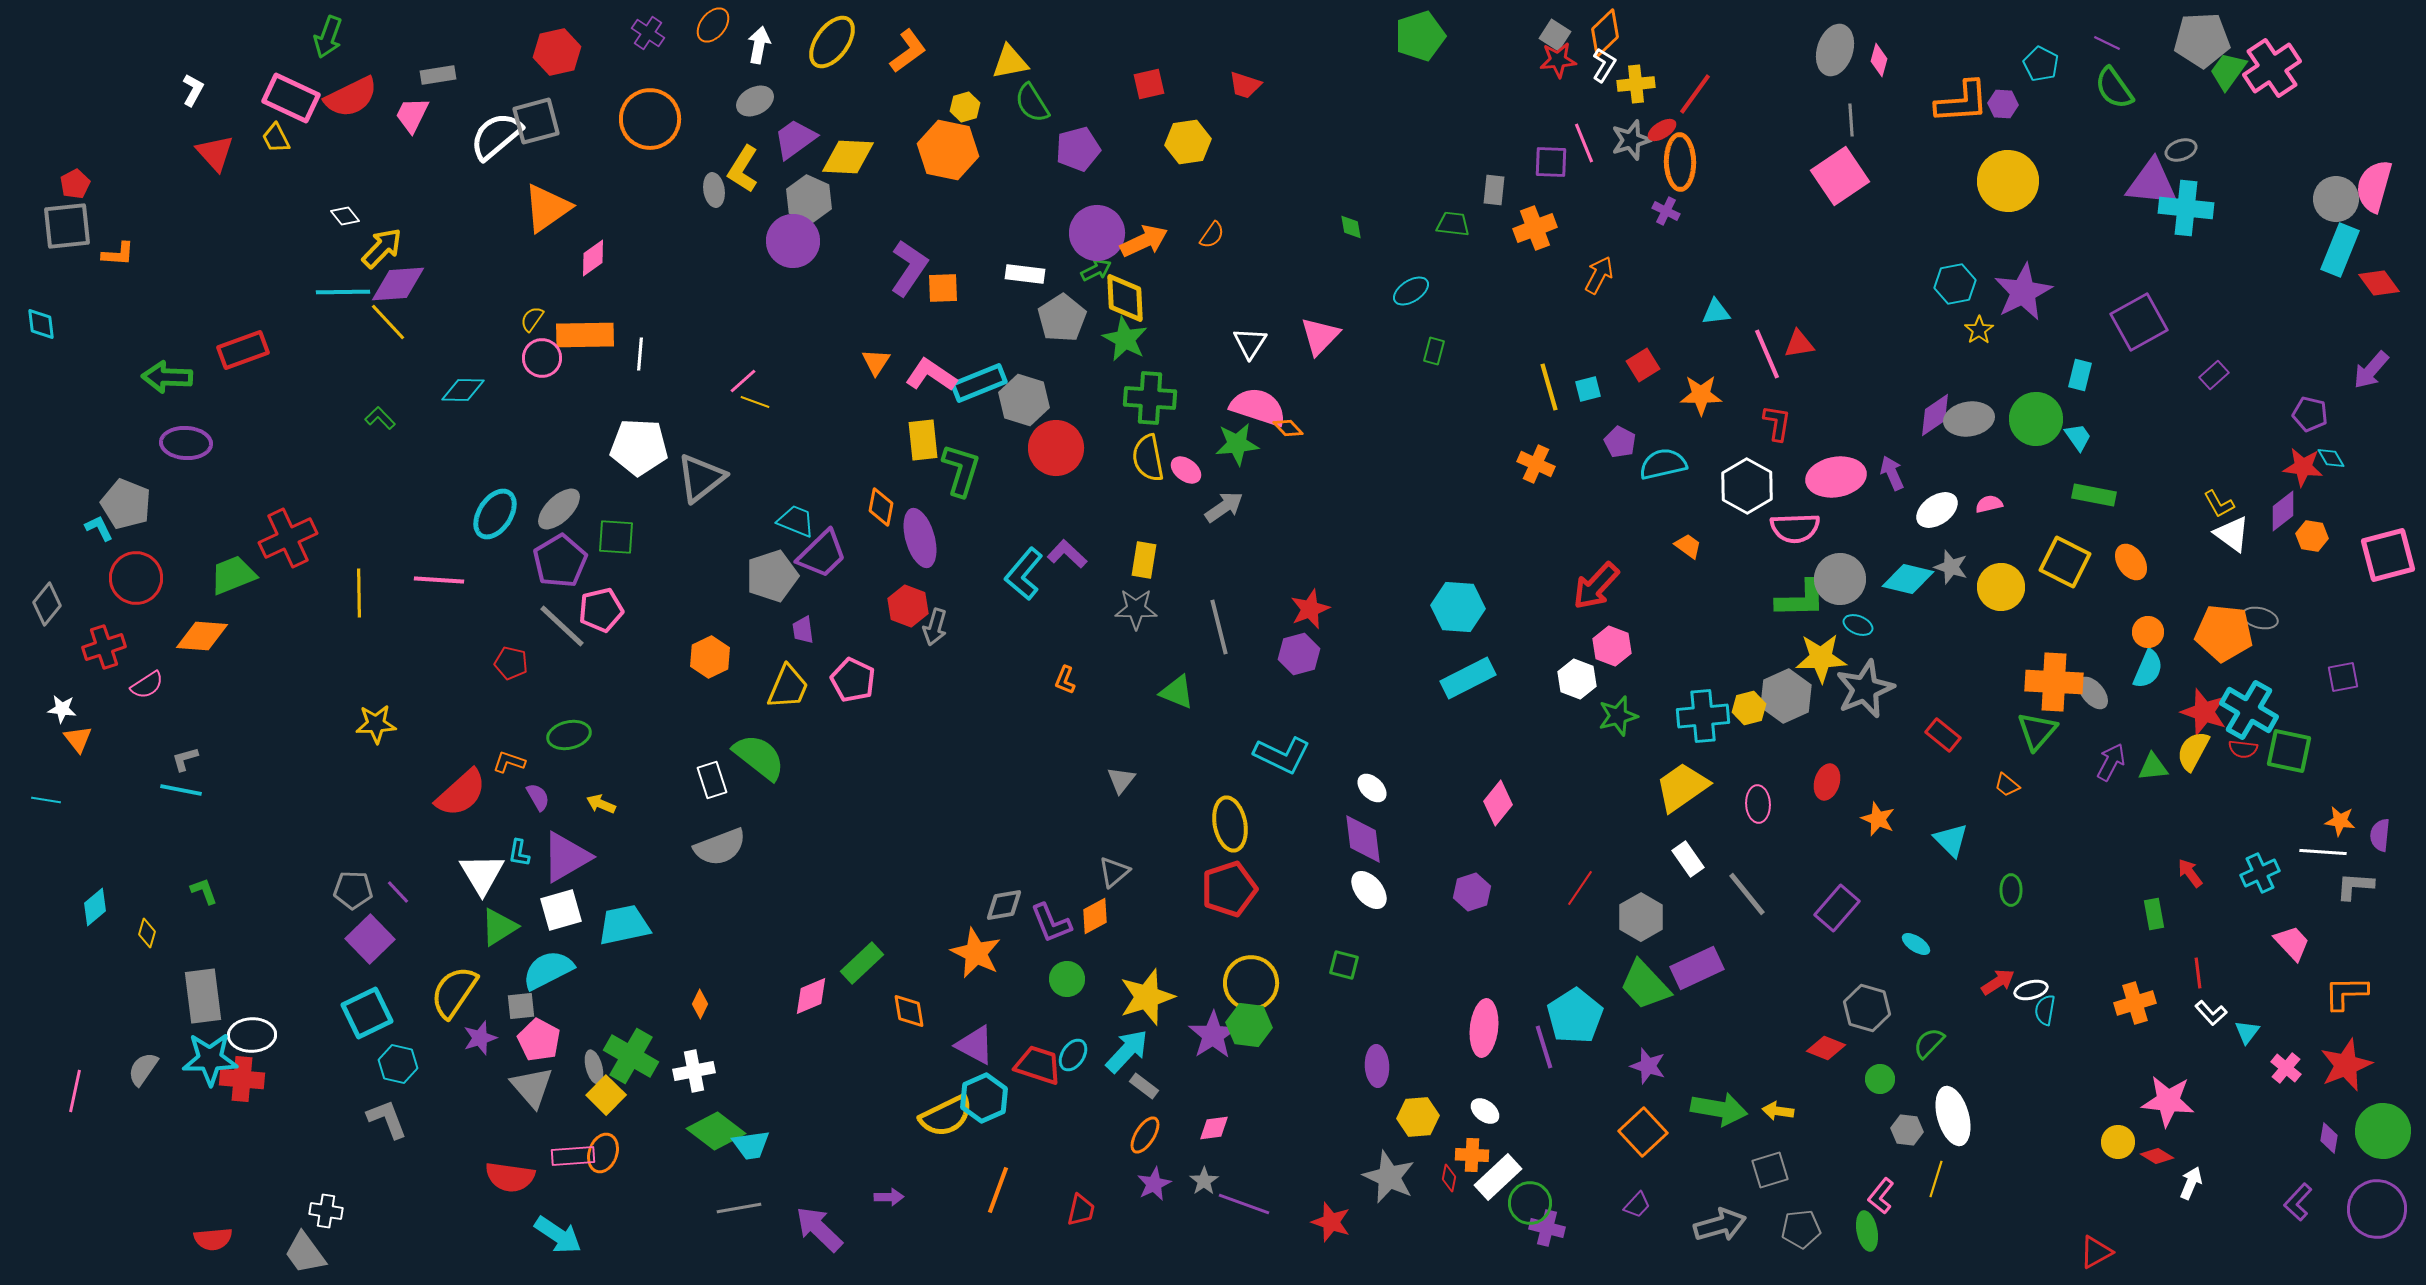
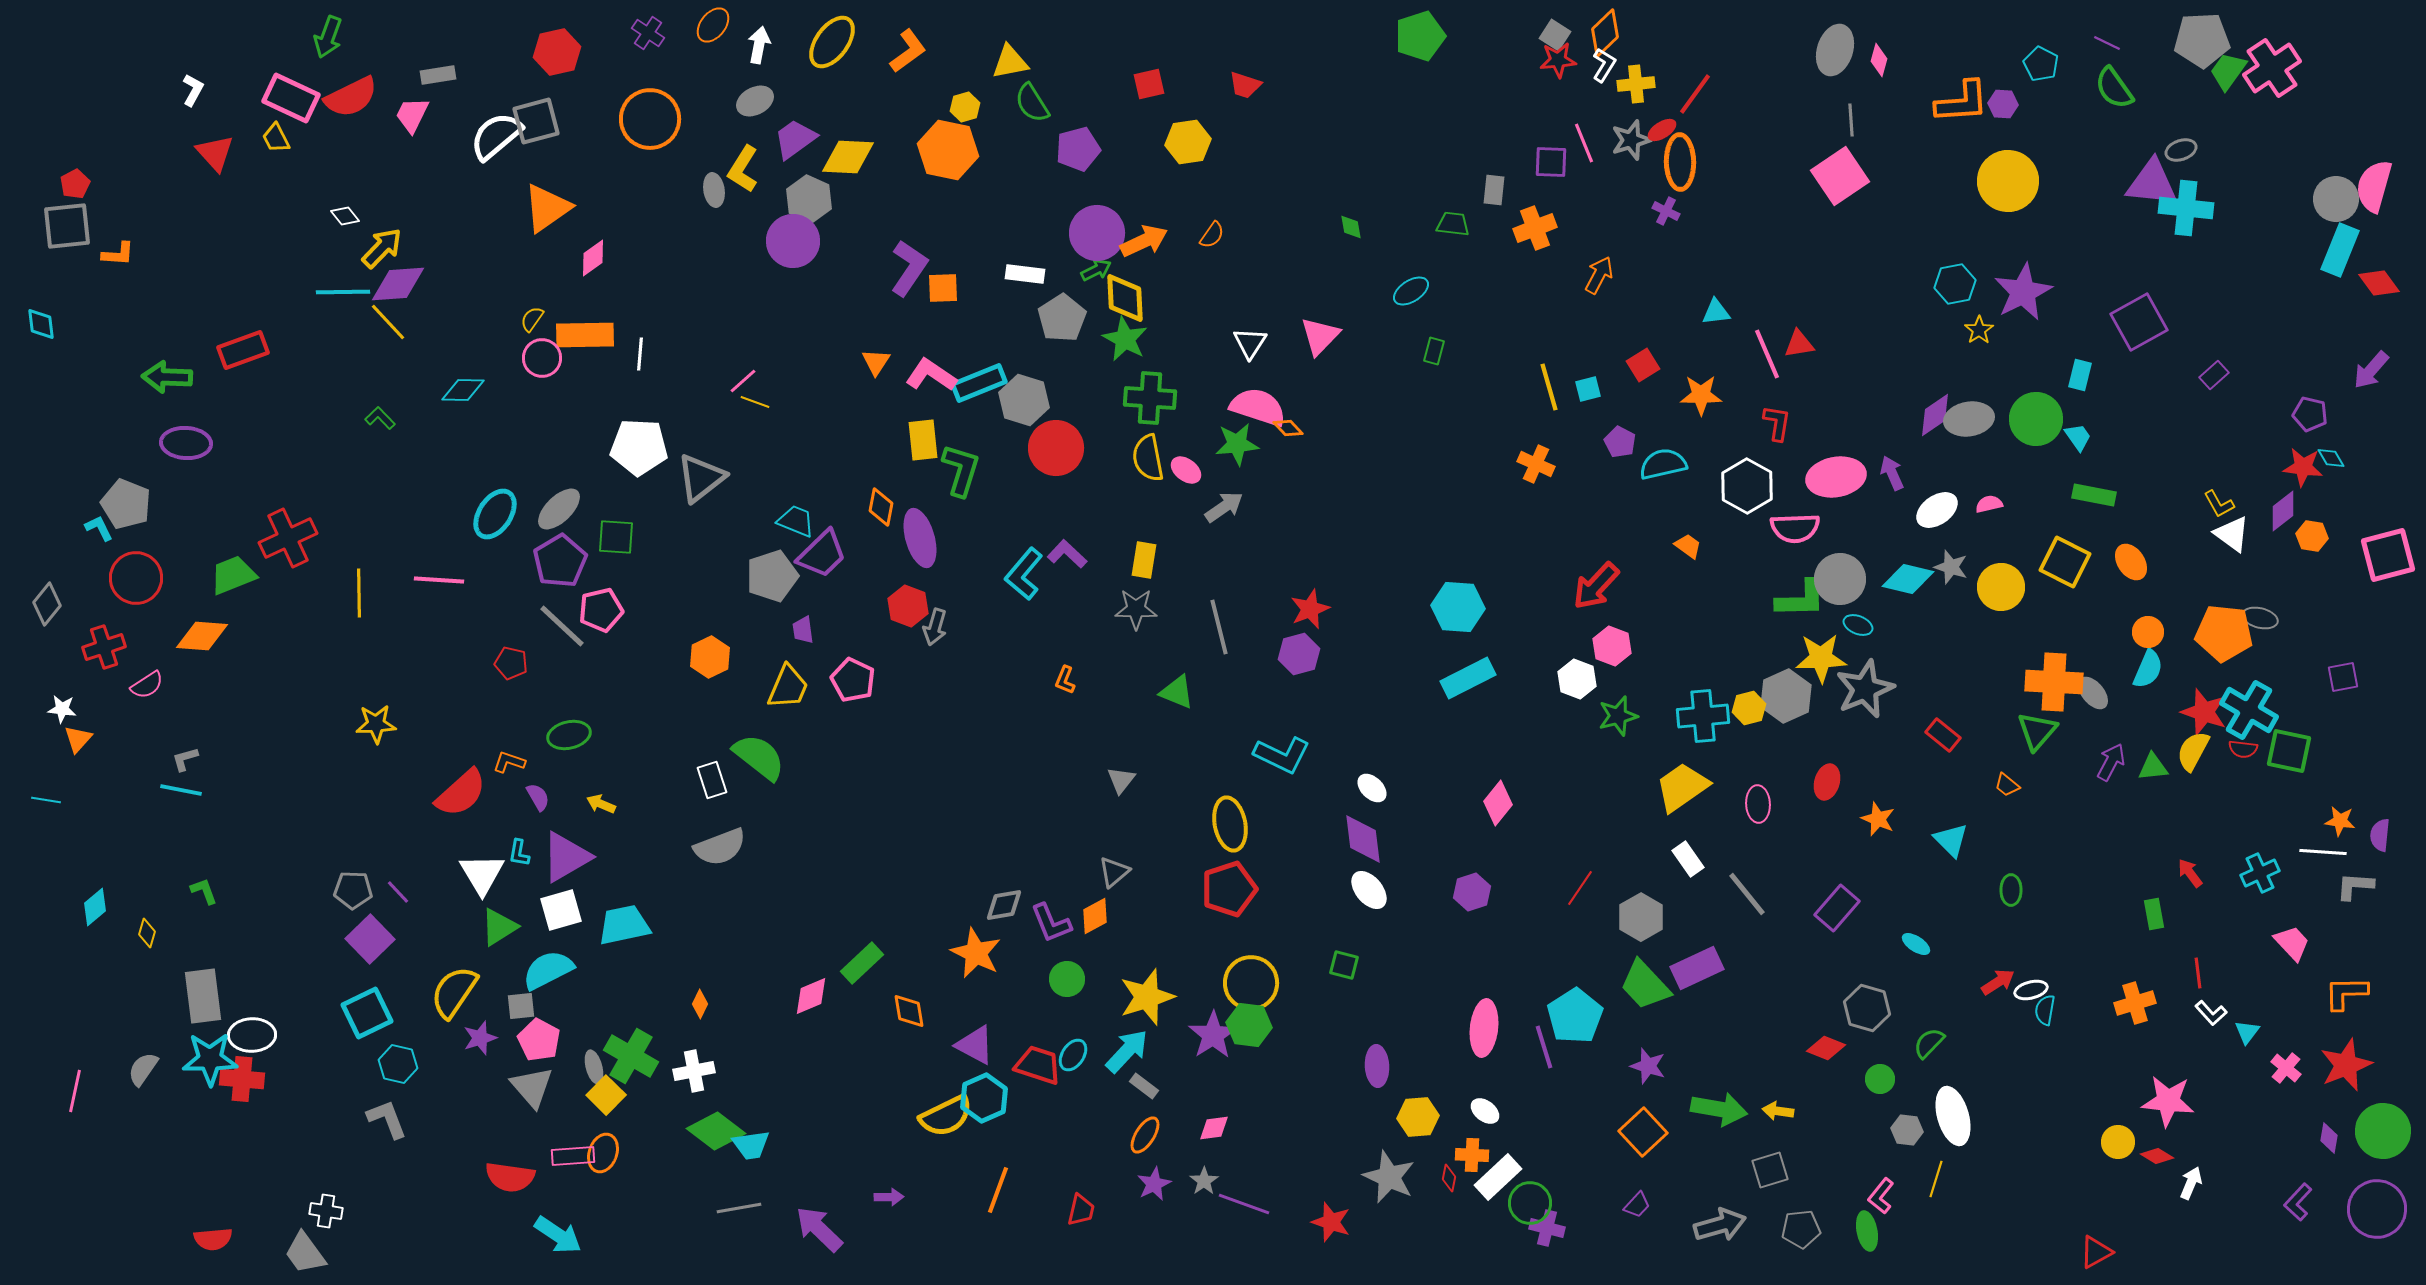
orange triangle at (78, 739): rotated 20 degrees clockwise
